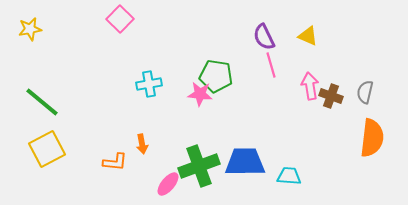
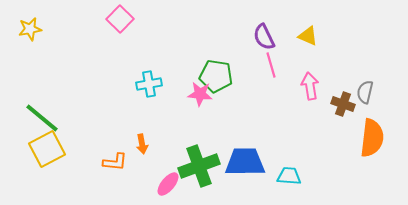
brown cross: moved 12 px right, 8 px down
green line: moved 16 px down
